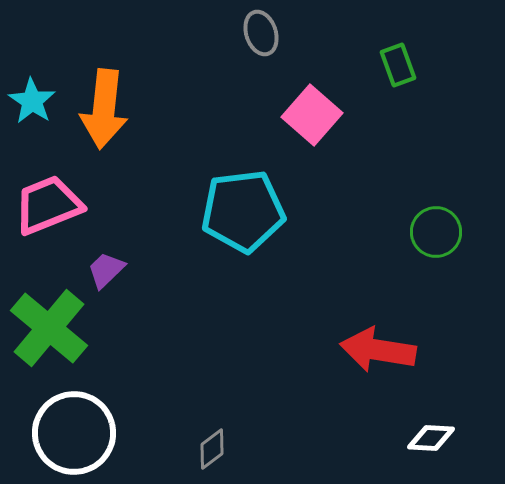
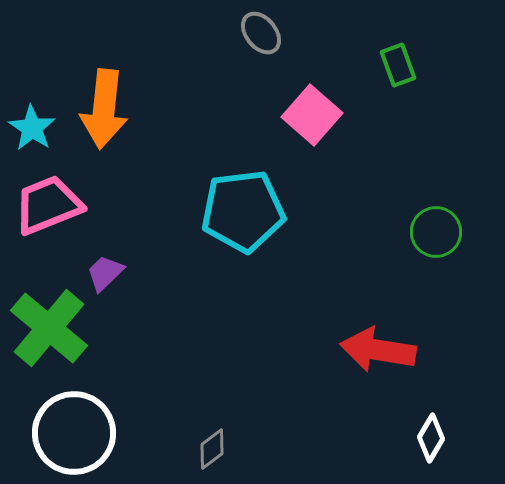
gray ellipse: rotated 21 degrees counterclockwise
cyan star: moved 27 px down
purple trapezoid: moved 1 px left, 3 px down
white diamond: rotated 63 degrees counterclockwise
